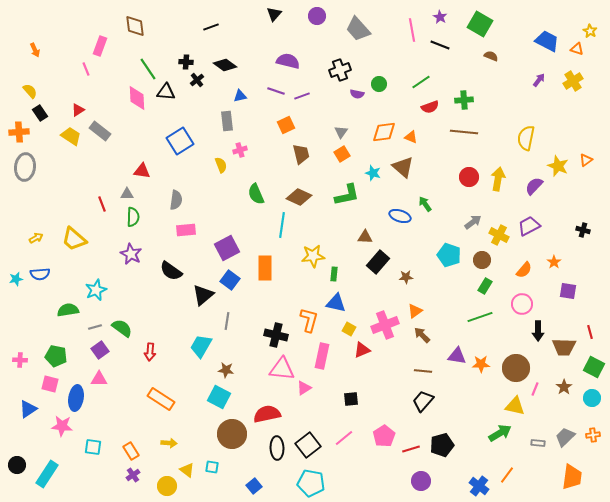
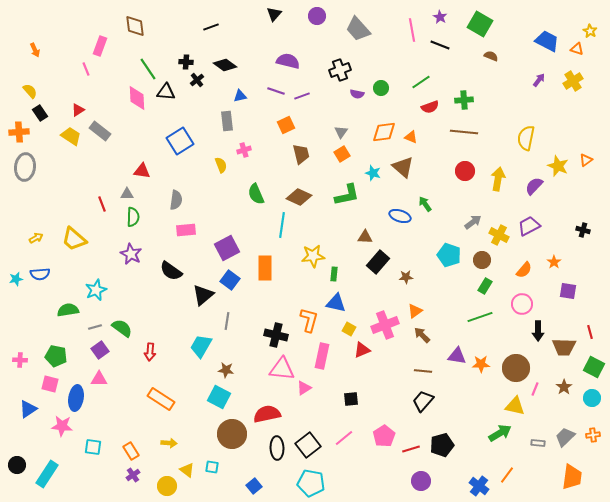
green circle at (379, 84): moved 2 px right, 4 px down
pink cross at (240, 150): moved 4 px right
red circle at (469, 177): moved 4 px left, 6 px up
